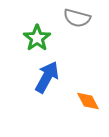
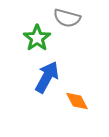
gray semicircle: moved 10 px left
orange diamond: moved 11 px left
